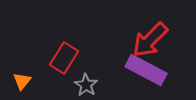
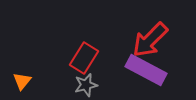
red rectangle: moved 20 px right
gray star: rotated 25 degrees clockwise
